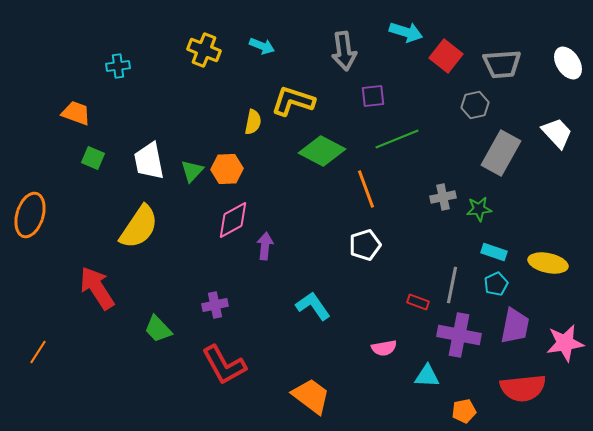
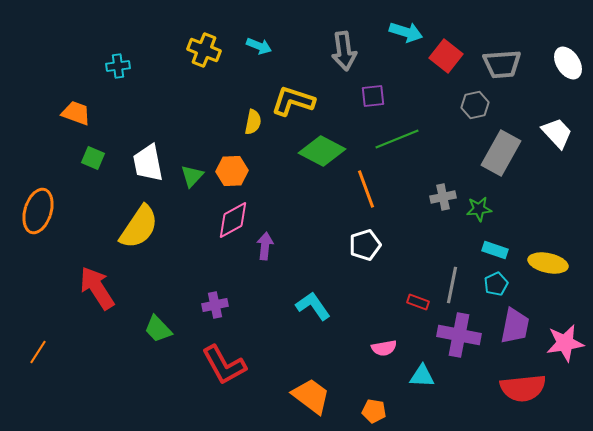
cyan arrow at (262, 46): moved 3 px left
white trapezoid at (149, 161): moved 1 px left, 2 px down
orange hexagon at (227, 169): moved 5 px right, 2 px down
green triangle at (192, 171): moved 5 px down
orange ellipse at (30, 215): moved 8 px right, 4 px up
cyan rectangle at (494, 252): moved 1 px right, 2 px up
cyan triangle at (427, 376): moved 5 px left
orange pentagon at (464, 411): moved 90 px left; rotated 20 degrees clockwise
